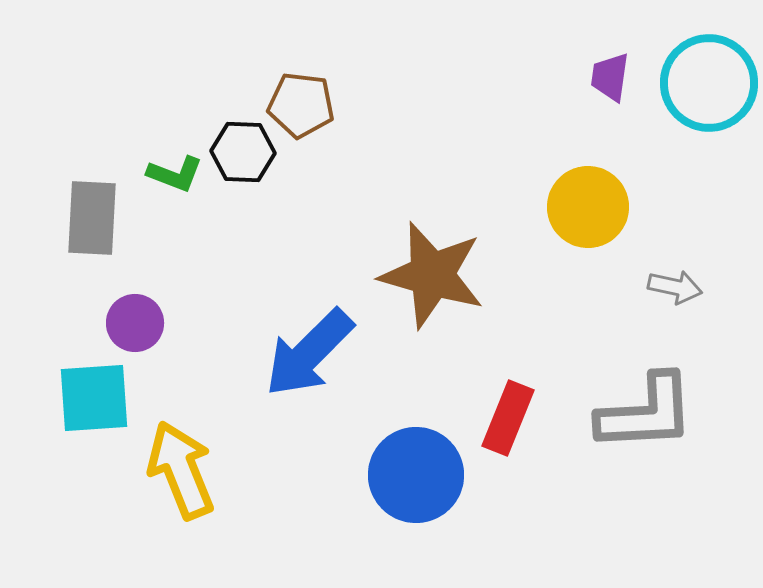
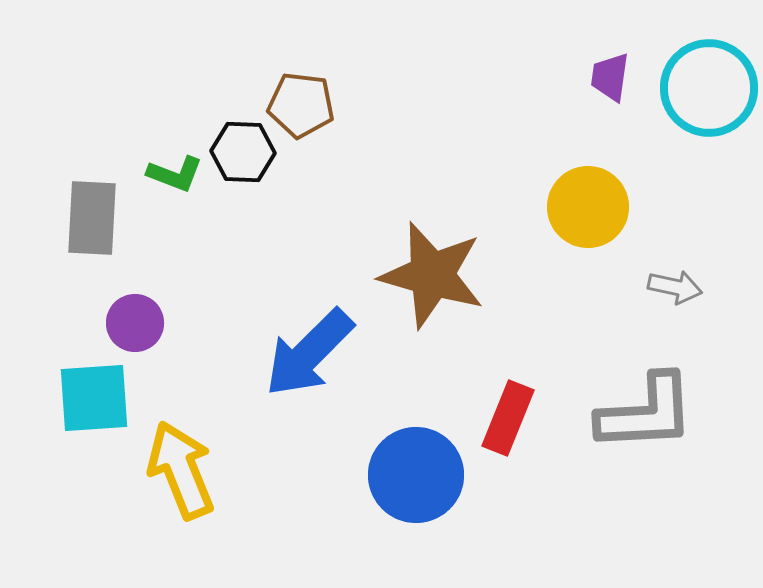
cyan circle: moved 5 px down
